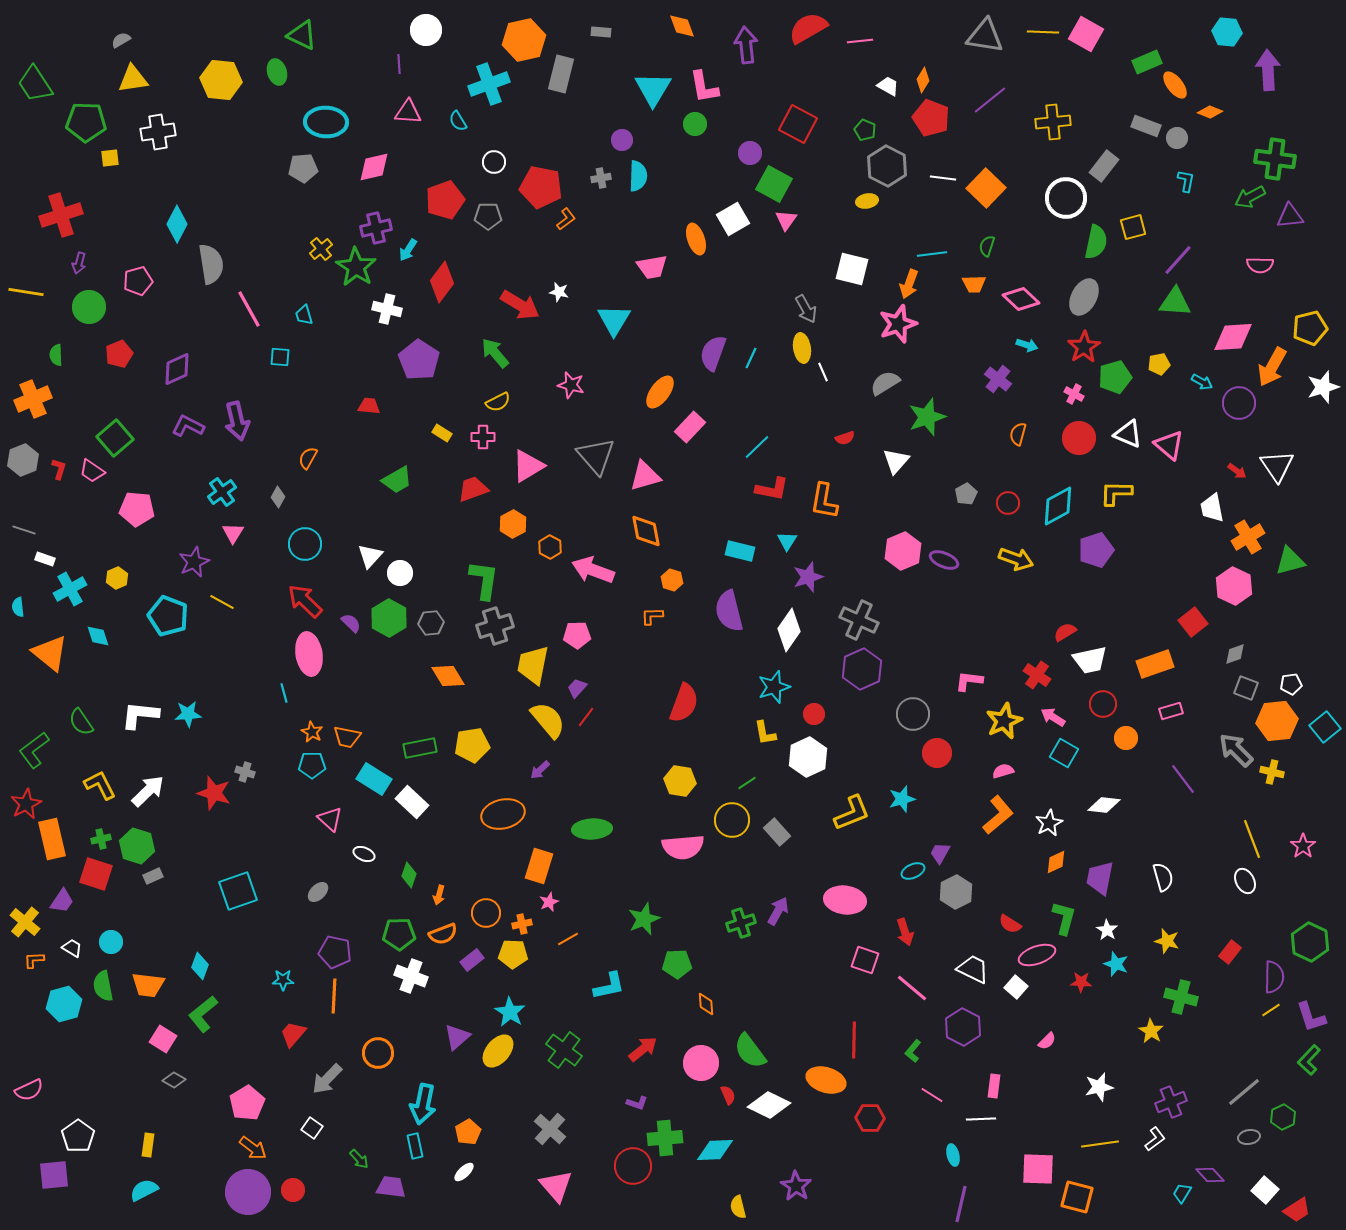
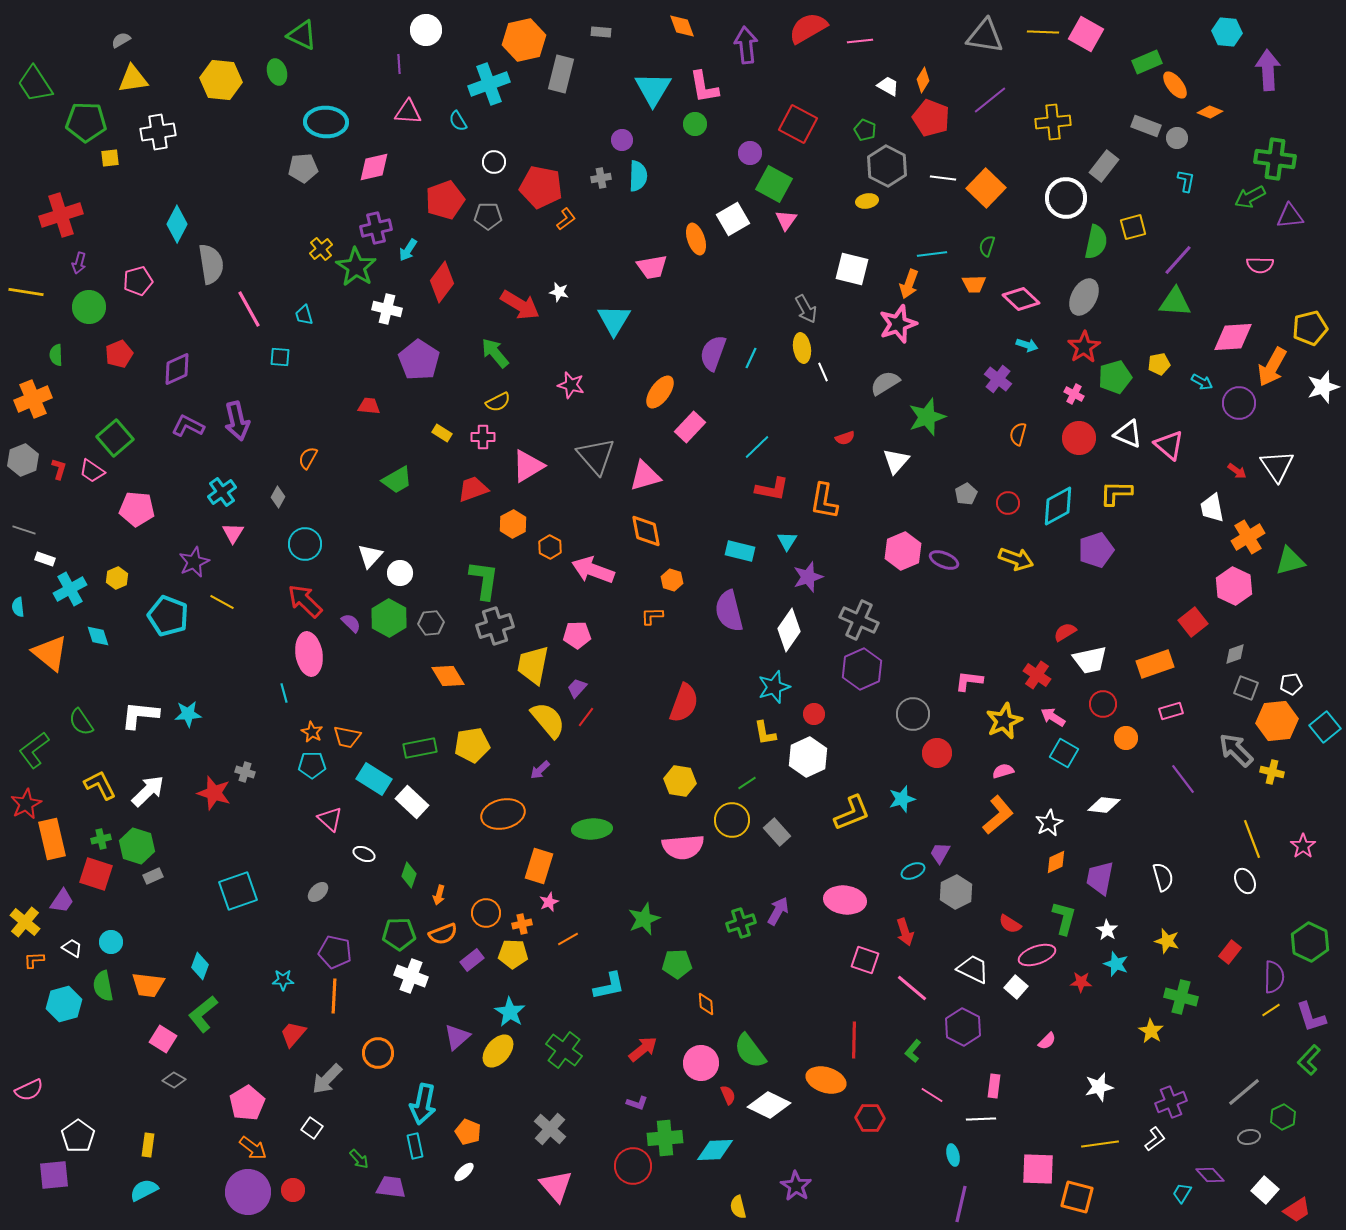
orange pentagon at (468, 1132): rotated 20 degrees counterclockwise
